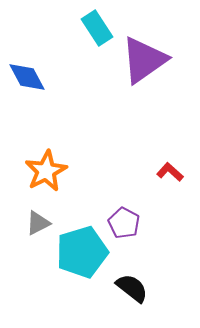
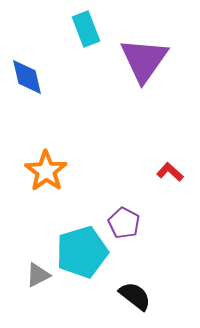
cyan rectangle: moved 11 px left, 1 px down; rotated 12 degrees clockwise
purple triangle: rotated 20 degrees counterclockwise
blue diamond: rotated 15 degrees clockwise
orange star: rotated 9 degrees counterclockwise
gray triangle: moved 52 px down
black semicircle: moved 3 px right, 8 px down
